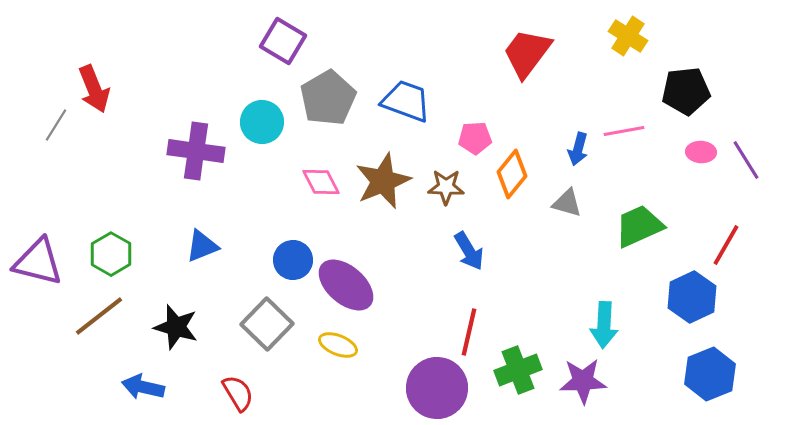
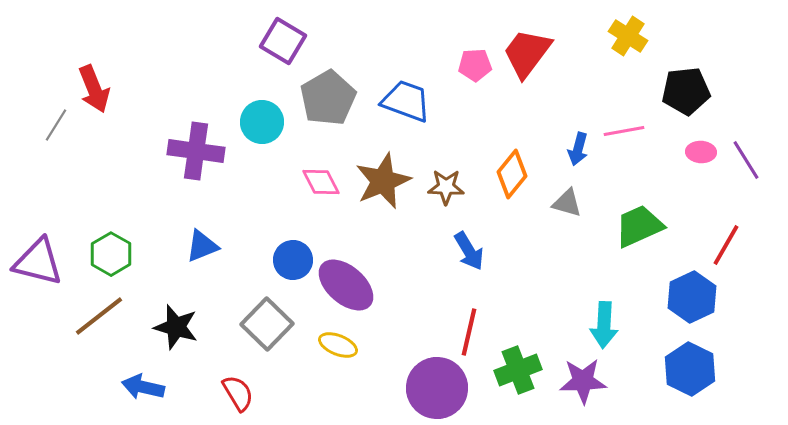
pink pentagon at (475, 138): moved 73 px up
blue hexagon at (710, 374): moved 20 px left, 5 px up; rotated 12 degrees counterclockwise
